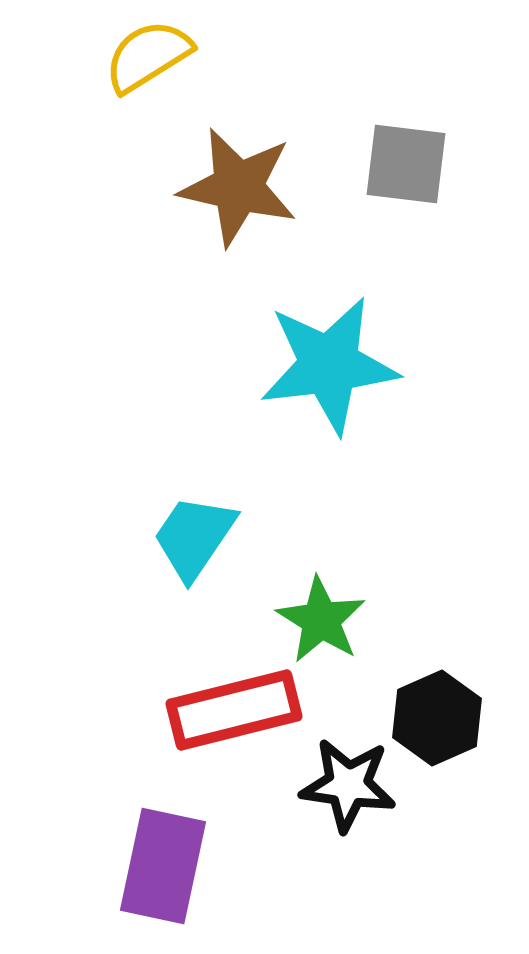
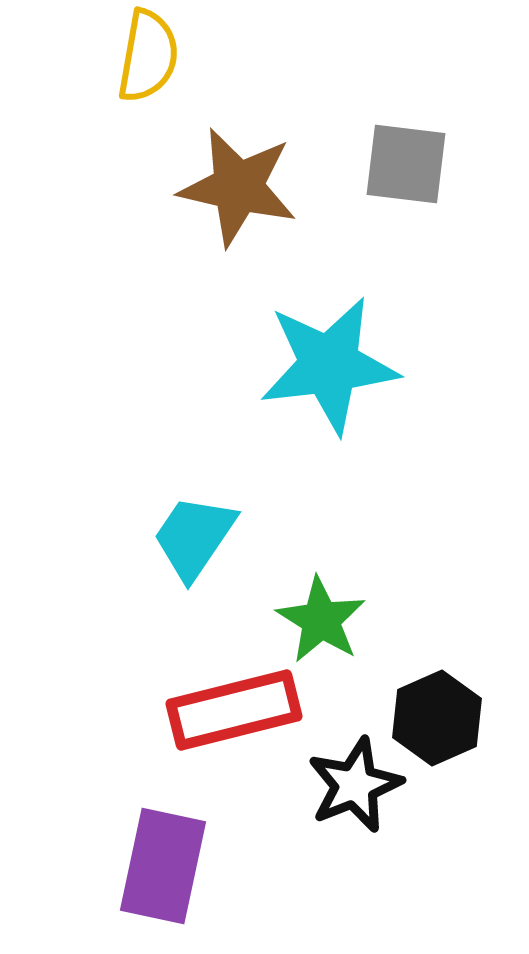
yellow semicircle: rotated 132 degrees clockwise
black star: moved 7 px right; rotated 30 degrees counterclockwise
